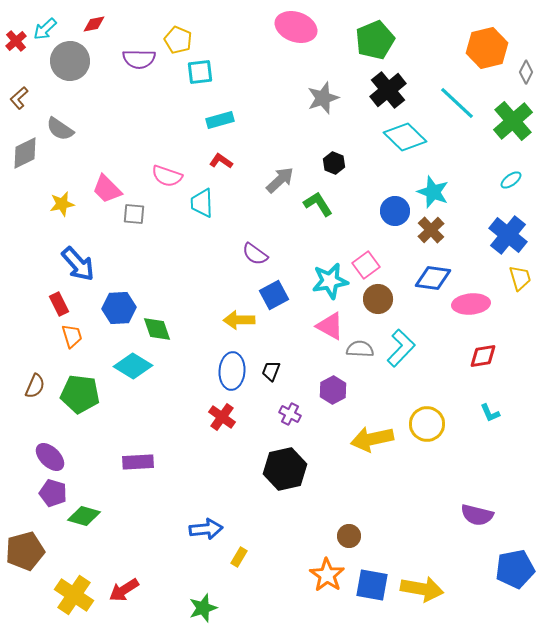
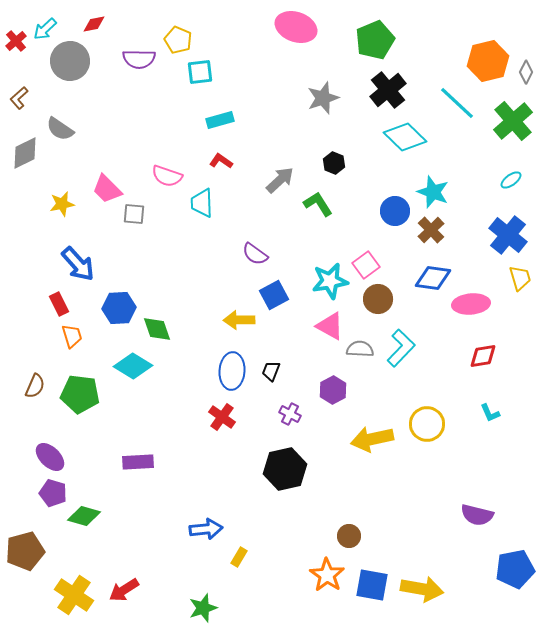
orange hexagon at (487, 48): moved 1 px right, 13 px down
